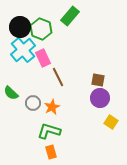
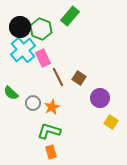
brown square: moved 19 px left, 2 px up; rotated 24 degrees clockwise
